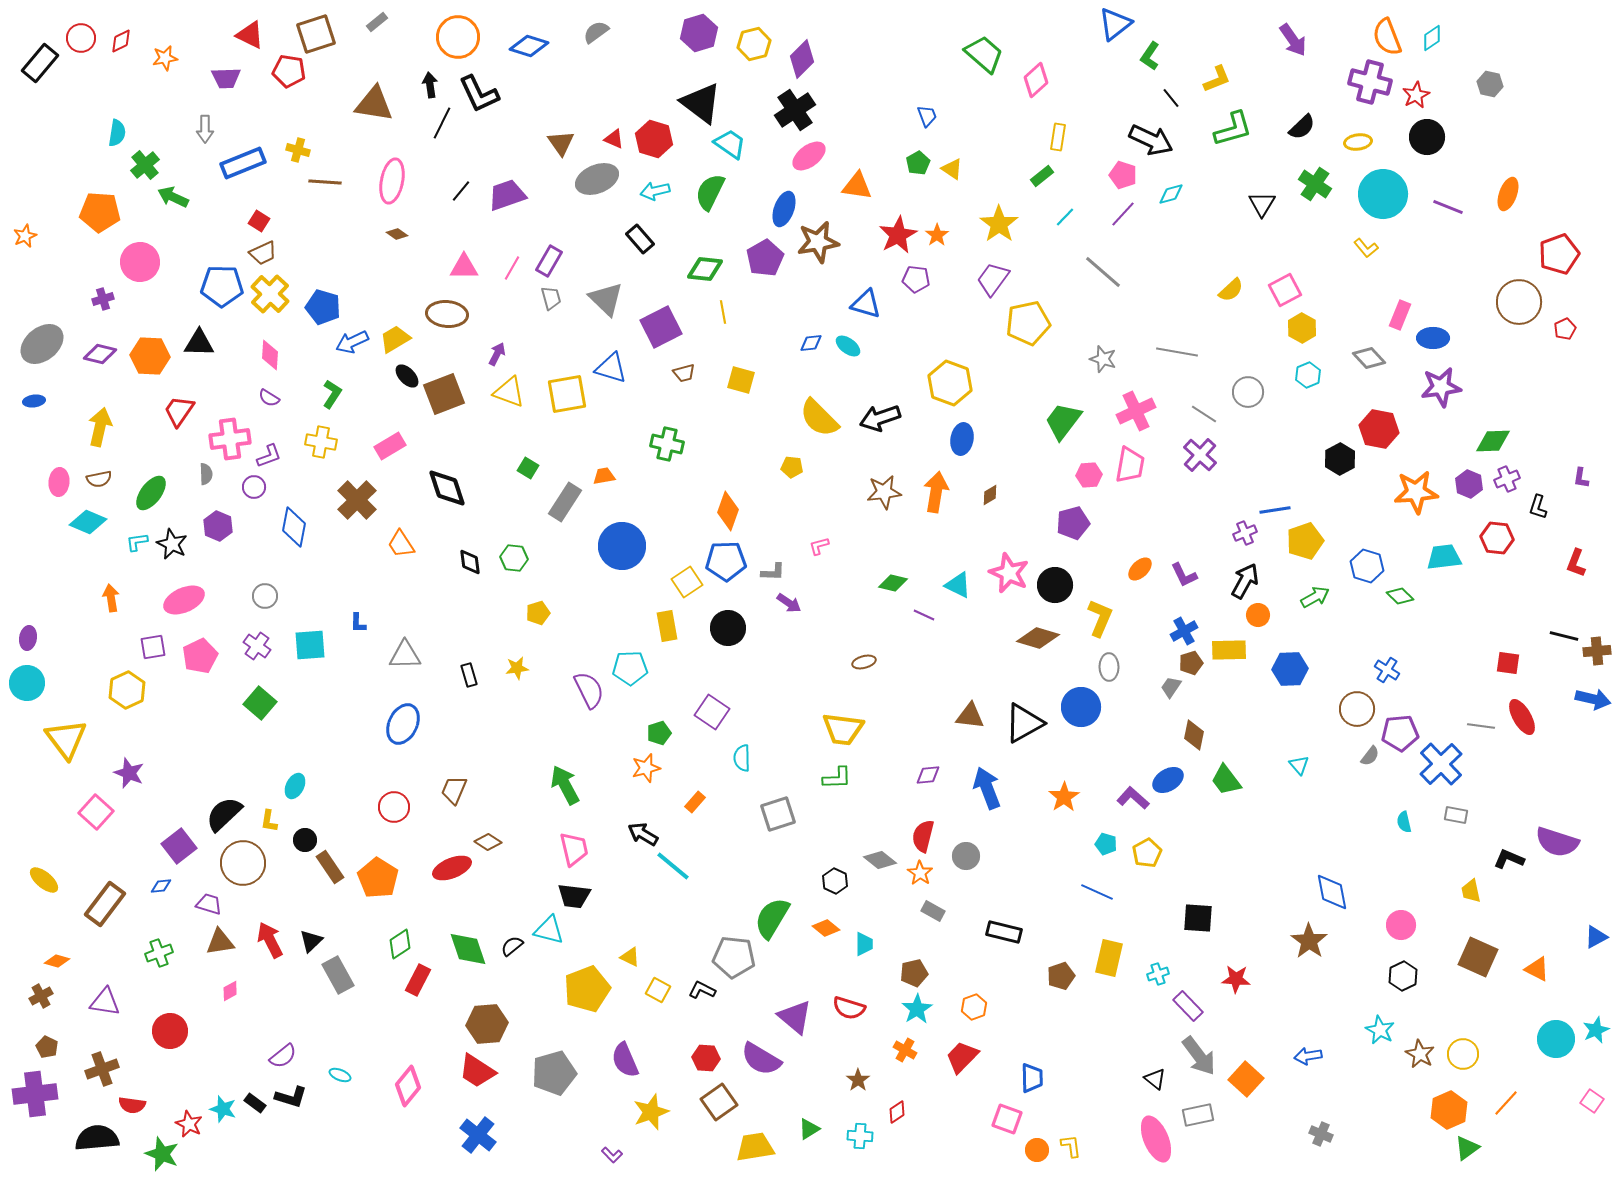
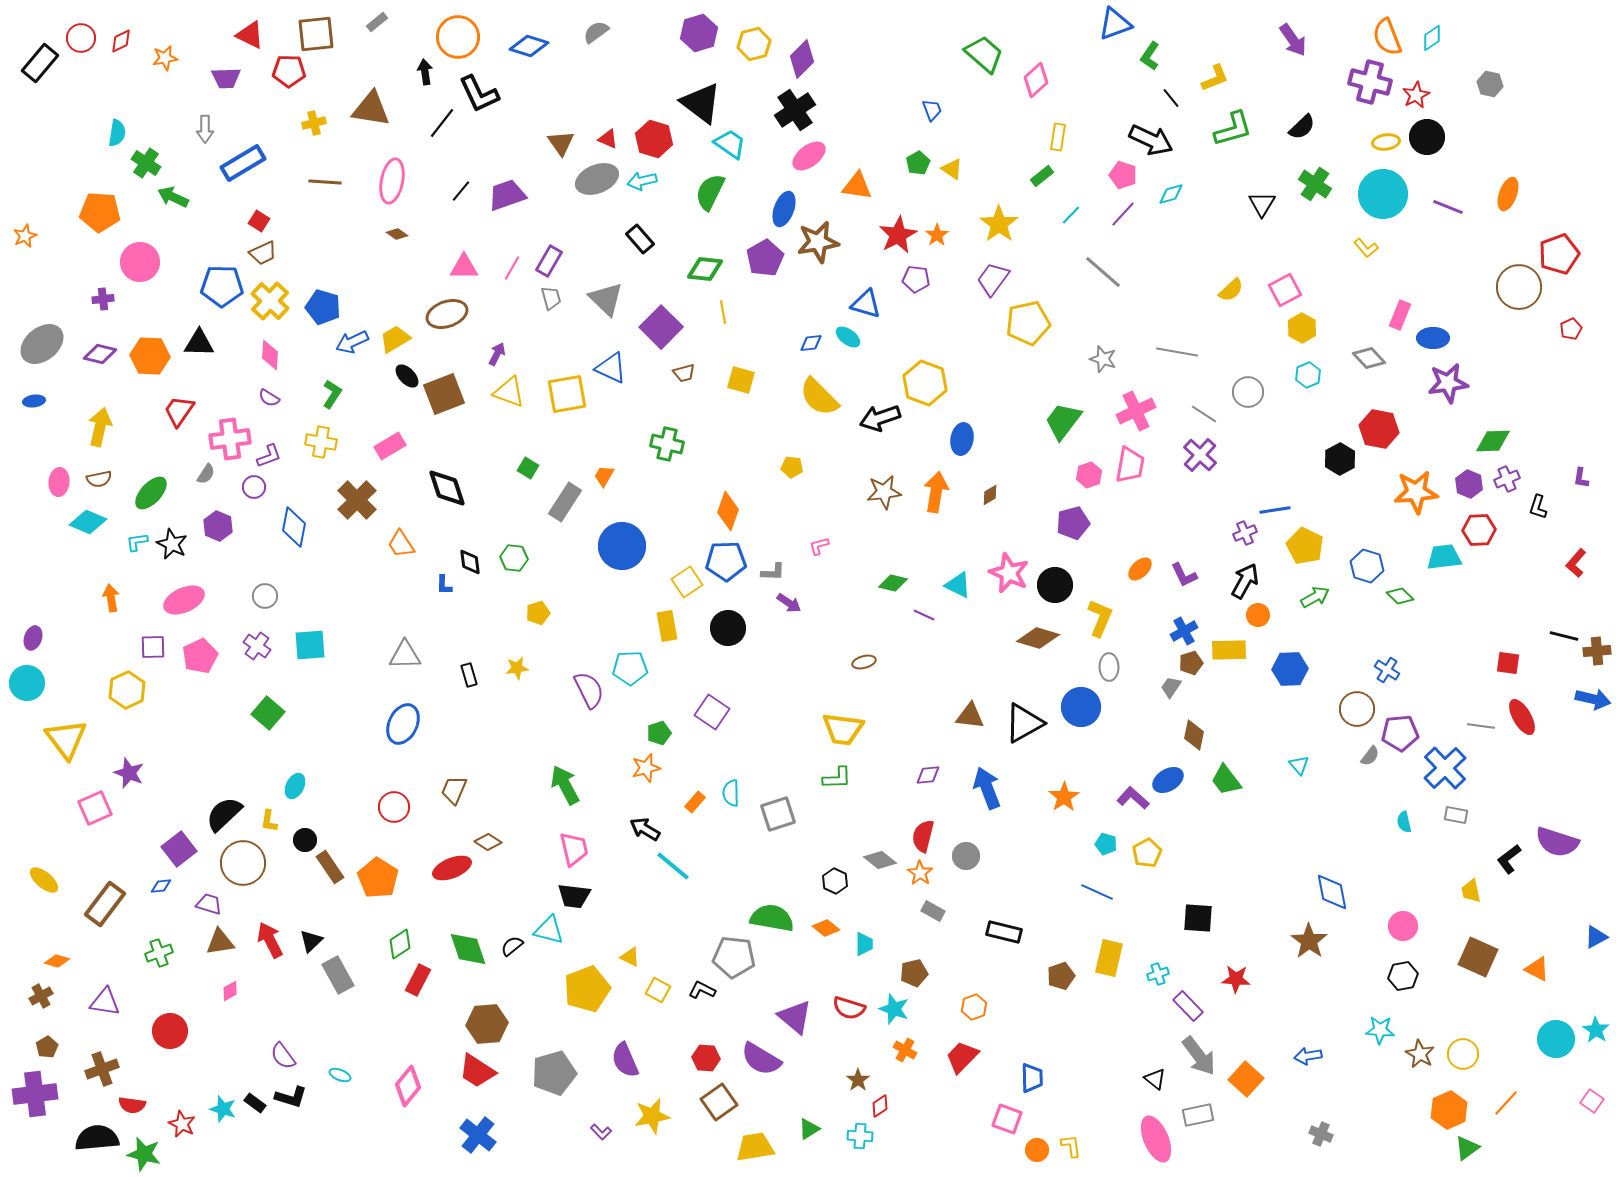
blue triangle at (1115, 24): rotated 18 degrees clockwise
brown square at (316, 34): rotated 12 degrees clockwise
red pentagon at (289, 71): rotated 8 degrees counterclockwise
yellow L-shape at (1217, 79): moved 2 px left, 1 px up
black arrow at (430, 85): moved 5 px left, 13 px up
brown triangle at (374, 104): moved 3 px left, 5 px down
blue trapezoid at (927, 116): moved 5 px right, 6 px up
black line at (442, 123): rotated 12 degrees clockwise
red triangle at (614, 139): moved 6 px left
yellow ellipse at (1358, 142): moved 28 px right
yellow cross at (298, 150): moved 16 px right, 27 px up; rotated 30 degrees counterclockwise
blue rectangle at (243, 163): rotated 9 degrees counterclockwise
green cross at (145, 165): moved 1 px right, 2 px up; rotated 16 degrees counterclockwise
cyan arrow at (655, 191): moved 13 px left, 10 px up
cyan line at (1065, 217): moved 6 px right, 2 px up
yellow cross at (270, 294): moved 7 px down
purple cross at (103, 299): rotated 10 degrees clockwise
brown circle at (1519, 302): moved 15 px up
brown ellipse at (447, 314): rotated 24 degrees counterclockwise
purple square at (661, 327): rotated 18 degrees counterclockwise
red pentagon at (1565, 329): moved 6 px right
cyan ellipse at (848, 346): moved 9 px up
blue triangle at (611, 368): rotated 8 degrees clockwise
yellow hexagon at (950, 383): moved 25 px left
purple star at (1441, 387): moved 7 px right, 4 px up
yellow semicircle at (819, 418): moved 21 px up
gray semicircle at (206, 474): rotated 35 degrees clockwise
pink hexagon at (1089, 475): rotated 15 degrees counterclockwise
orange trapezoid at (604, 476): rotated 50 degrees counterclockwise
green ellipse at (151, 493): rotated 6 degrees clockwise
red hexagon at (1497, 538): moved 18 px left, 8 px up; rotated 8 degrees counterclockwise
yellow pentagon at (1305, 541): moved 5 px down; rotated 27 degrees counterclockwise
red L-shape at (1576, 563): rotated 20 degrees clockwise
blue L-shape at (358, 623): moved 86 px right, 38 px up
purple ellipse at (28, 638): moved 5 px right; rotated 10 degrees clockwise
purple square at (153, 647): rotated 8 degrees clockwise
green square at (260, 703): moved 8 px right, 10 px down
cyan semicircle at (742, 758): moved 11 px left, 35 px down
blue cross at (1441, 764): moved 4 px right, 4 px down
pink square at (96, 812): moved 1 px left, 4 px up; rotated 24 degrees clockwise
black arrow at (643, 834): moved 2 px right, 5 px up
purple square at (179, 846): moved 3 px down
black L-shape at (1509, 859): rotated 60 degrees counterclockwise
green semicircle at (772, 918): rotated 69 degrees clockwise
pink circle at (1401, 925): moved 2 px right, 1 px down
black hexagon at (1403, 976): rotated 16 degrees clockwise
cyan star at (917, 1009): moved 23 px left; rotated 20 degrees counterclockwise
cyan star at (1380, 1030): rotated 24 degrees counterclockwise
cyan star at (1596, 1030): rotated 16 degrees counterclockwise
brown pentagon at (47, 1047): rotated 15 degrees clockwise
purple semicircle at (283, 1056): rotated 92 degrees clockwise
yellow star at (651, 1112): moved 1 px right, 4 px down; rotated 9 degrees clockwise
red diamond at (897, 1112): moved 17 px left, 6 px up
red star at (189, 1124): moved 7 px left
green star at (162, 1154): moved 18 px left; rotated 8 degrees counterclockwise
purple L-shape at (612, 1155): moved 11 px left, 23 px up
